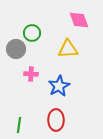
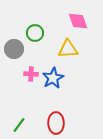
pink diamond: moved 1 px left, 1 px down
green circle: moved 3 px right
gray circle: moved 2 px left
blue star: moved 6 px left, 8 px up
red ellipse: moved 3 px down
green line: rotated 28 degrees clockwise
